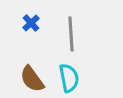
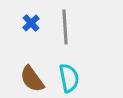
gray line: moved 6 px left, 7 px up
